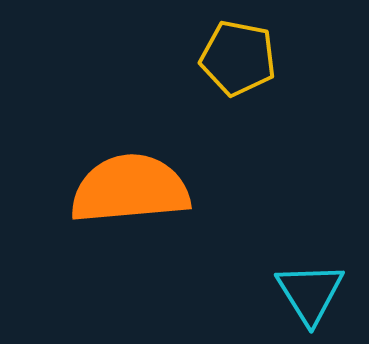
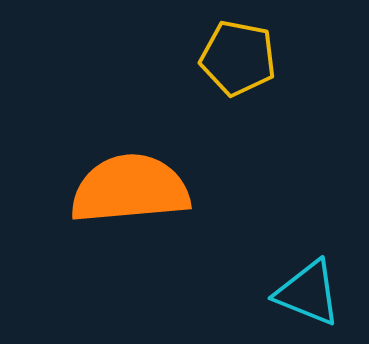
cyan triangle: moved 2 px left; rotated 36 degrees counterclockwise
